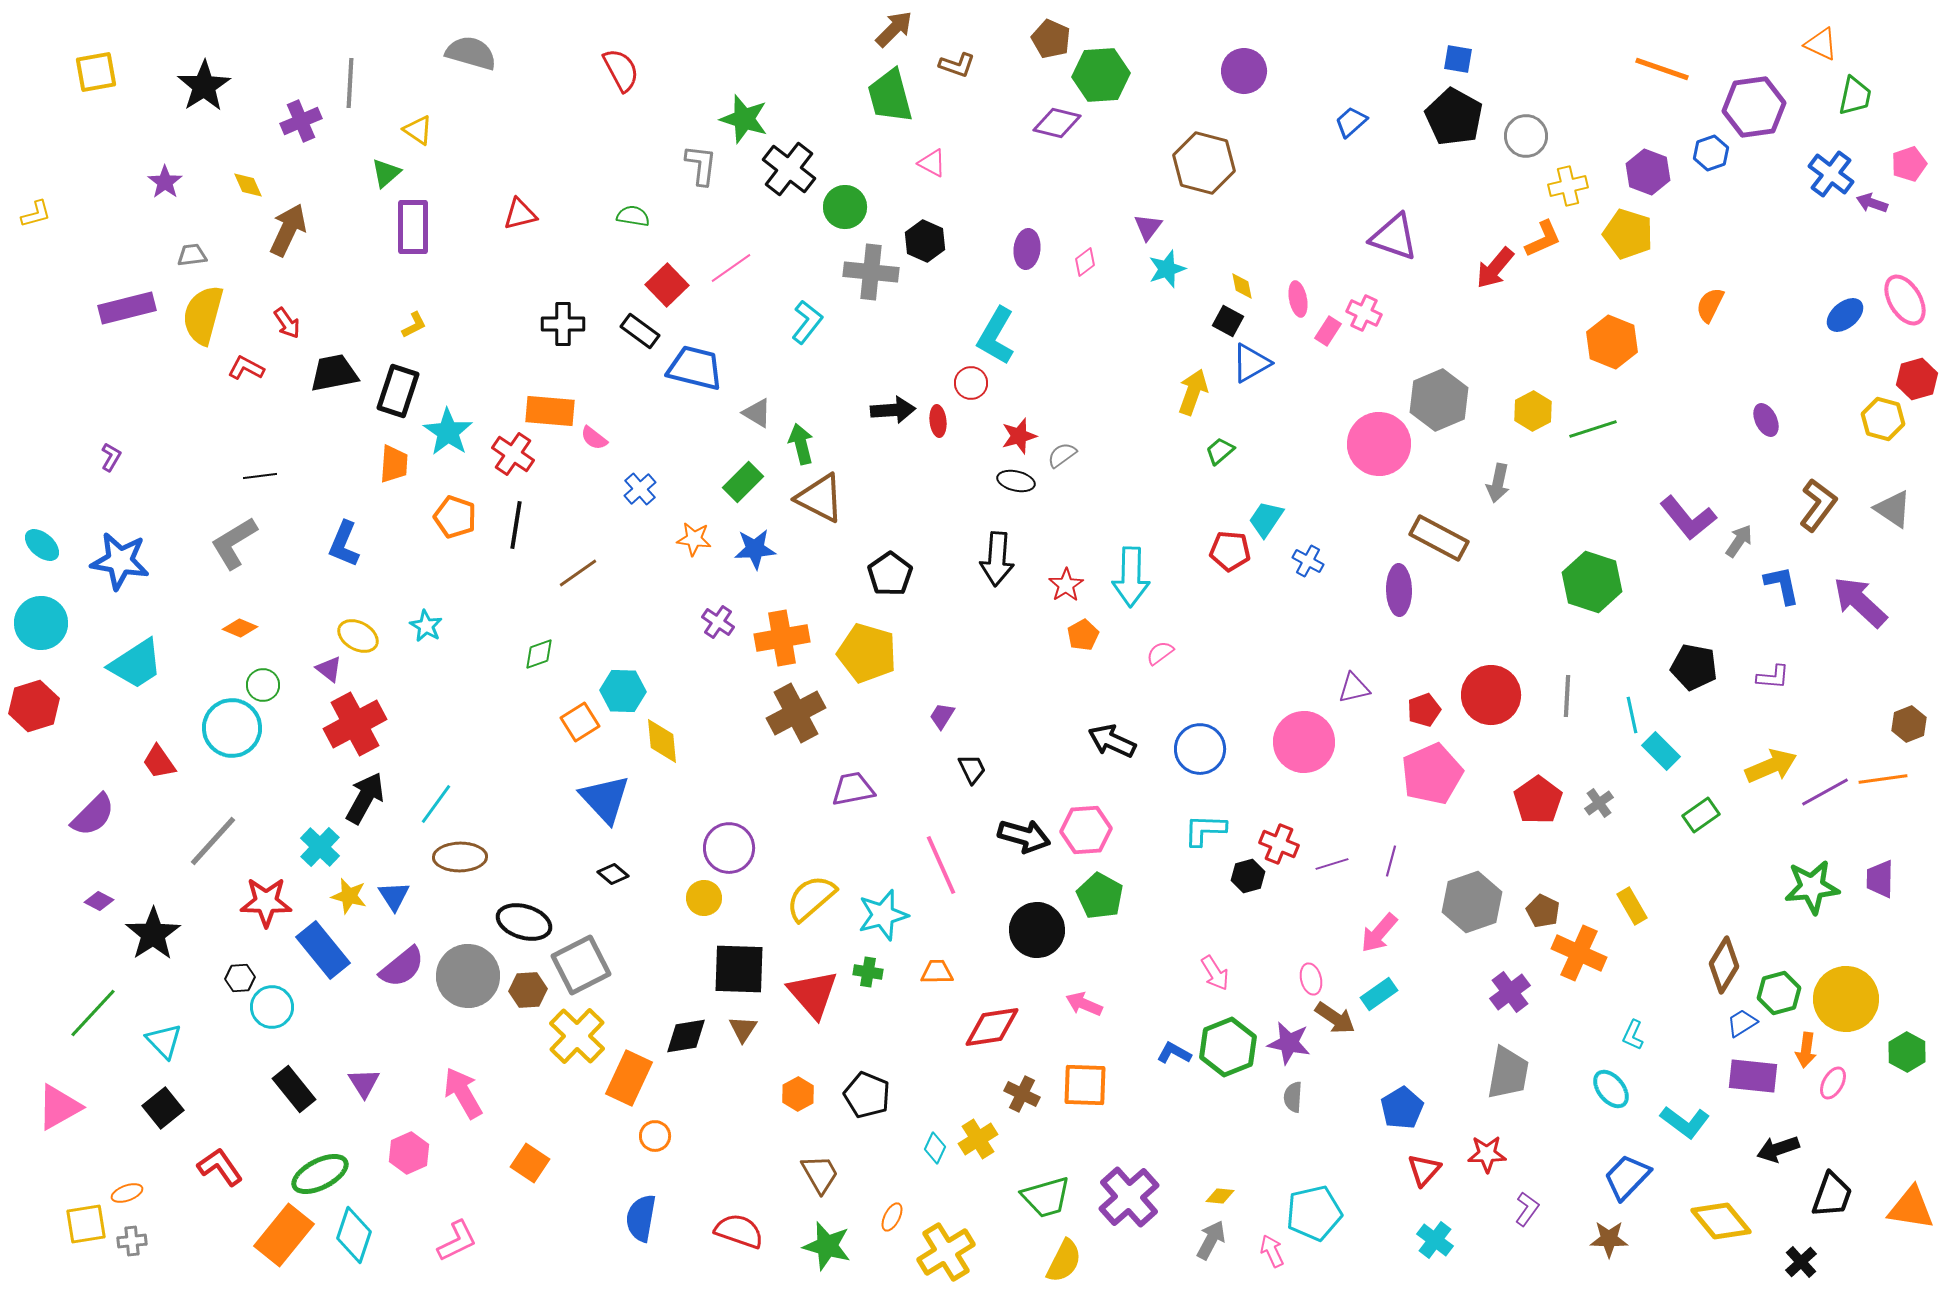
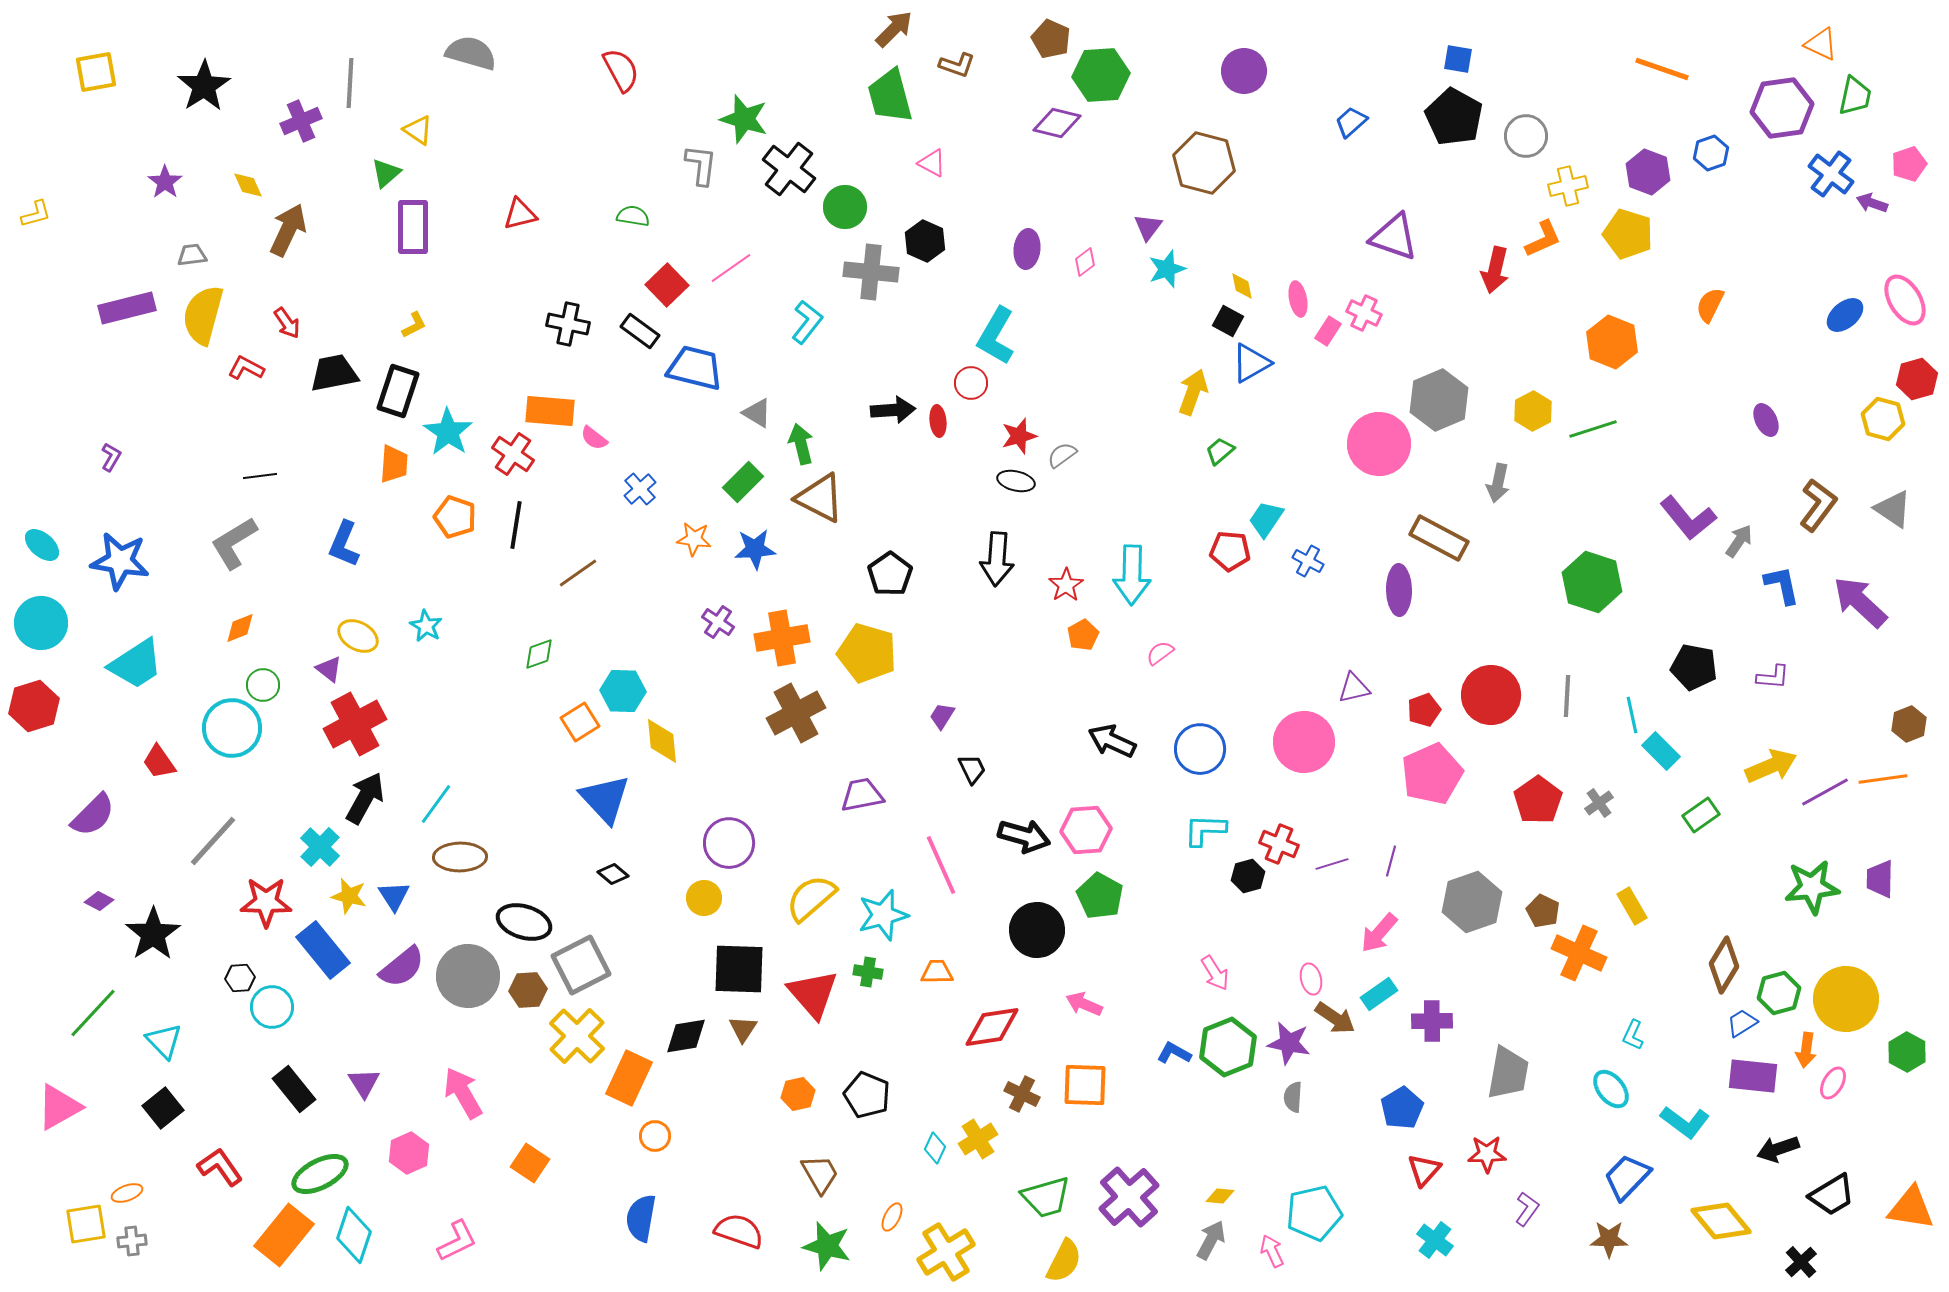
purple hexagon at (1754, 107): moved 28 px right, 1 px down
red arrow at (1495, 268): moved 2 px down; rotated 27 degrees counterclockwise
black cross at (563, 324): moved 5 px right; rotated 12 degrees clockwise
cyan arrow at (1131, 577): moved 1 px right, 2 px up
orange diamond at (240, 628): rotated 44 degrees counterclockwise
purple trapezoid at (853, 789): moved 9 px right, 6 px down
purple circle at (729, 848): moved 5 px up
purple cross at (1510, 992): moved 78 px left, 29 px down; rotated 36 degrees clockwise
orange hexagon at (798, 1094): rotated 16 degrees clockwise
black trapezoid at (1832, 1195): rotated 39 degrees clockwise
